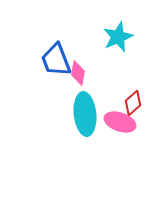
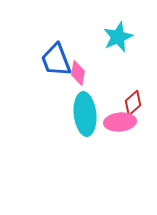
pink ellipse: rotated 24 degrees counterclockwise
